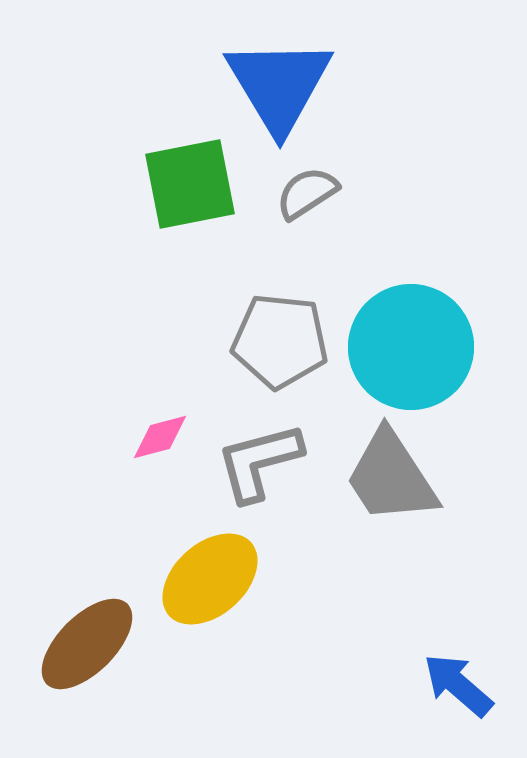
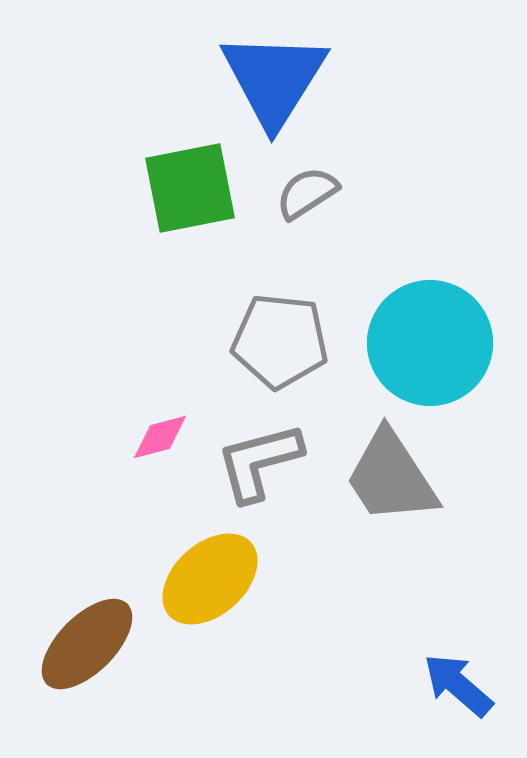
blue triangle: moved 5 px left, 6 px up; rotated 3 degrees clockwise
green square: moved 4 px down
cyan circle: moved 19 px right, 4 px up
